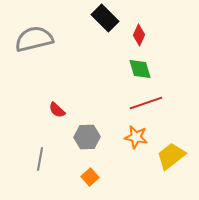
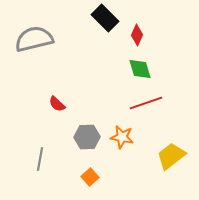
red diamond: moved 2 px left
red semicircle: moved 6 px up
orange star: moved 14 px left
